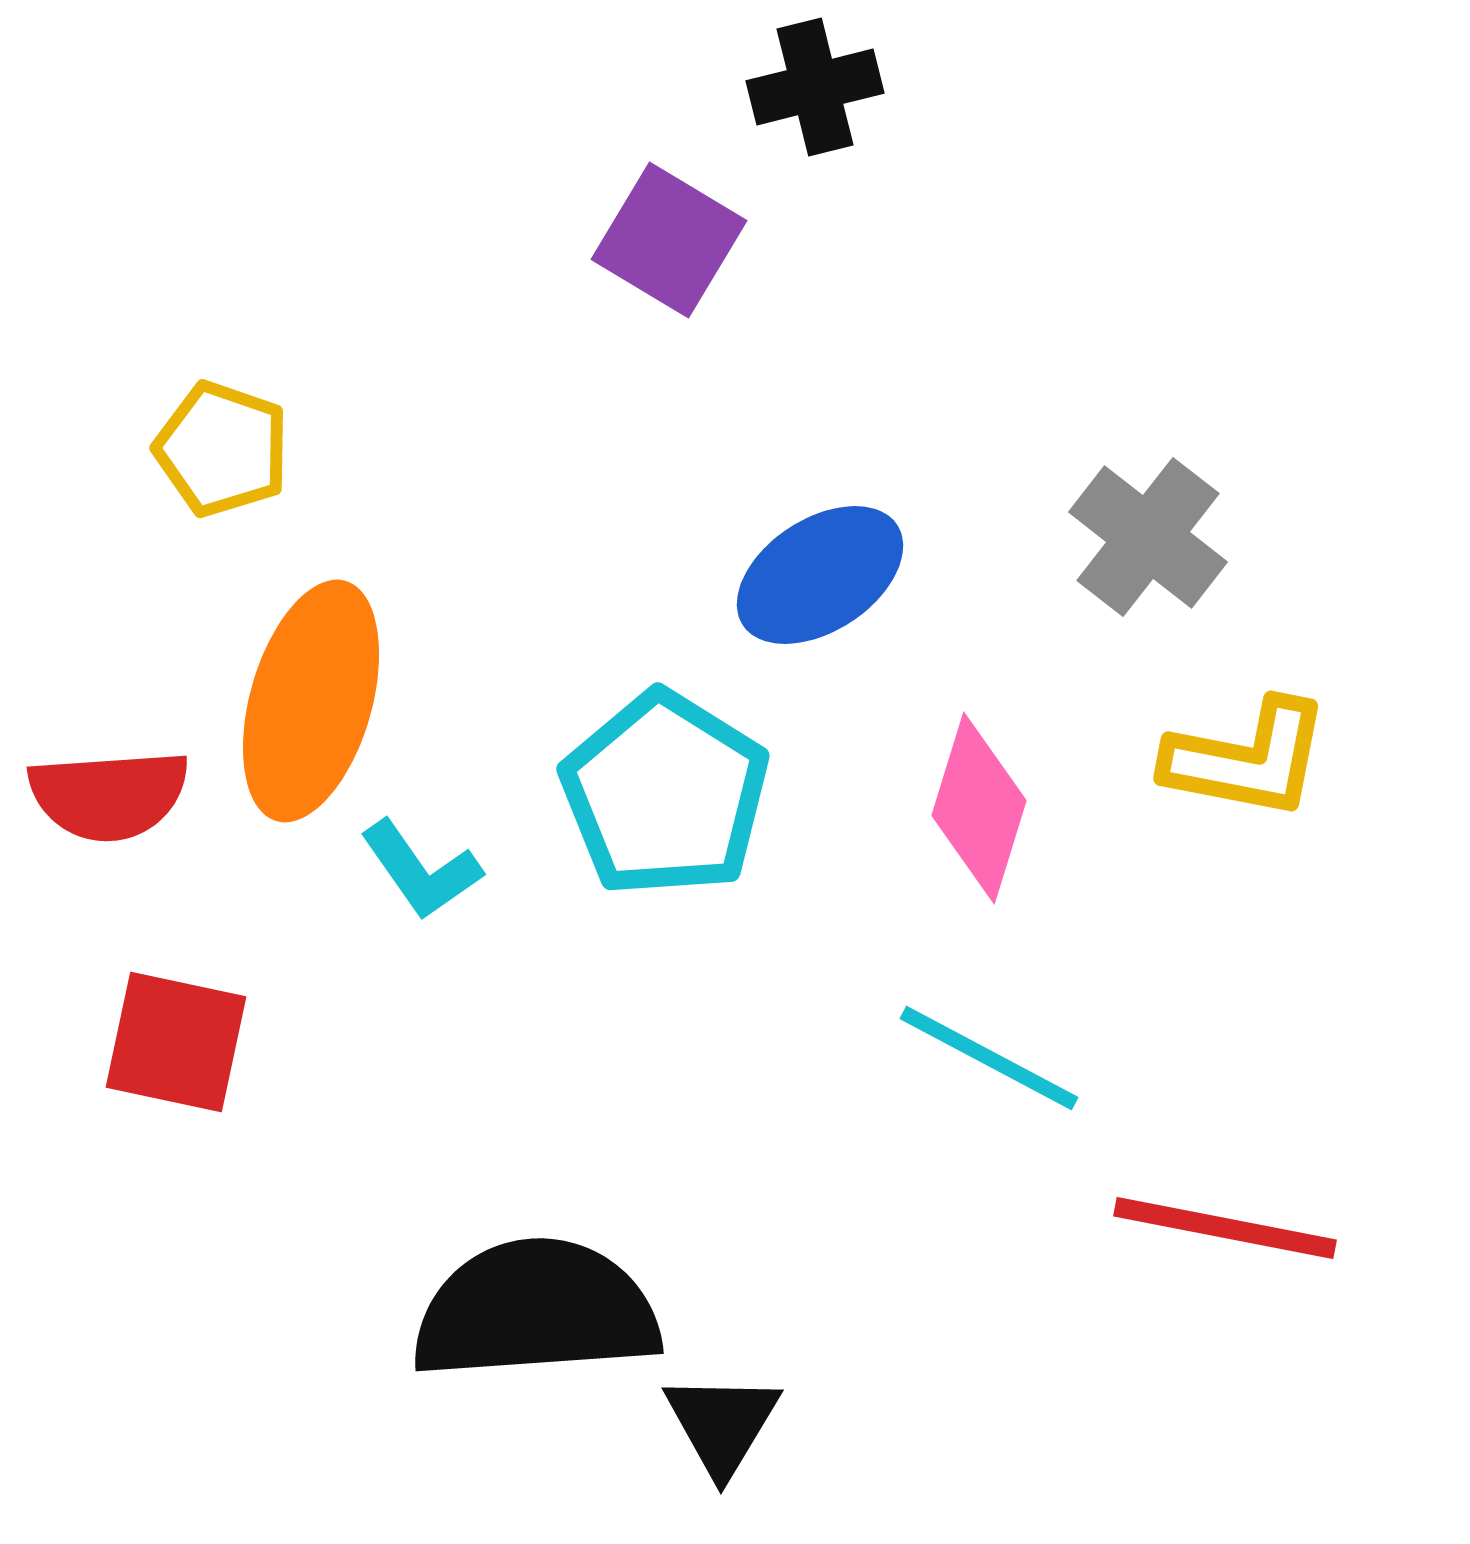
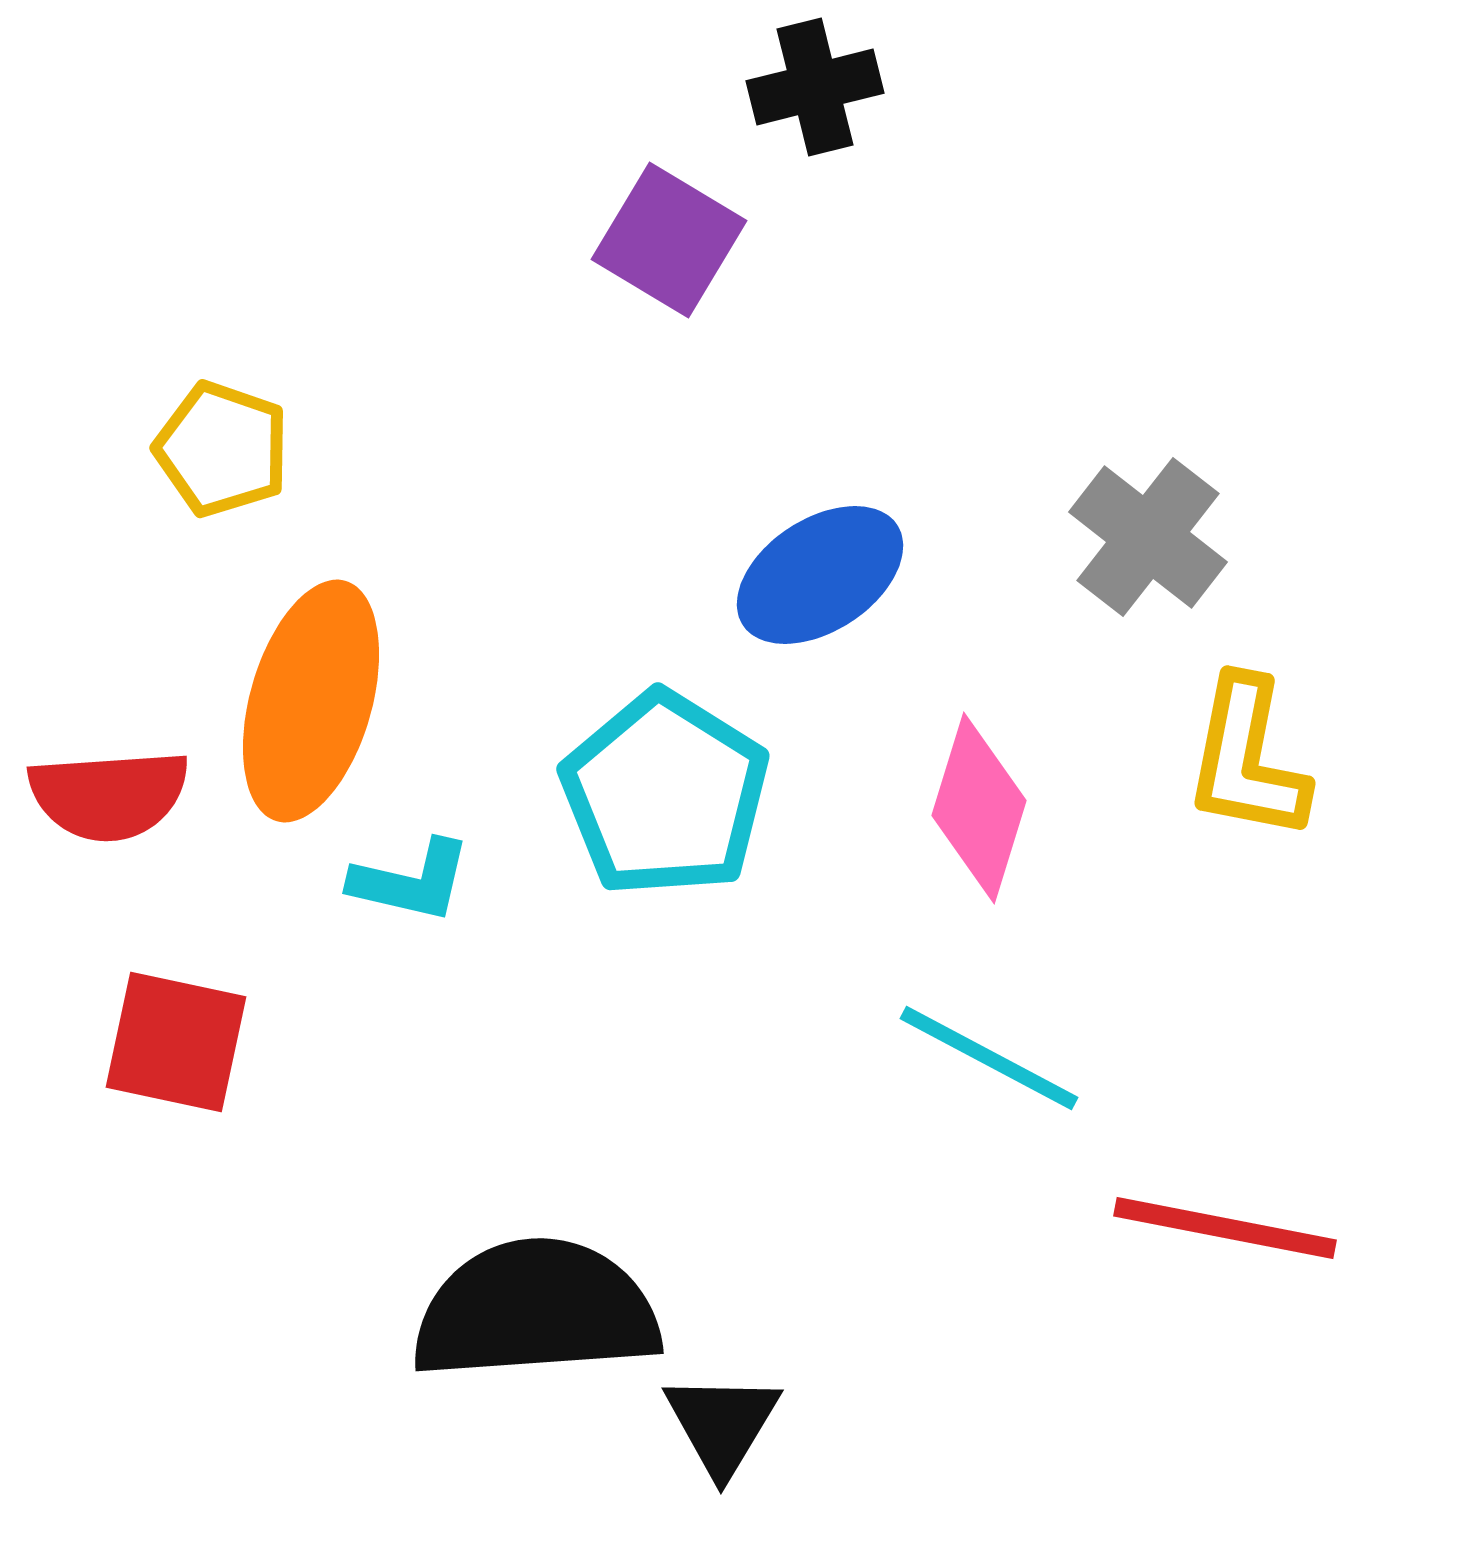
yellow L-shape: rotated 90 degrees clockwise
cyan L-shape: moved 10 px left, 11 px down; rotated 42 degrees counterclockwise
